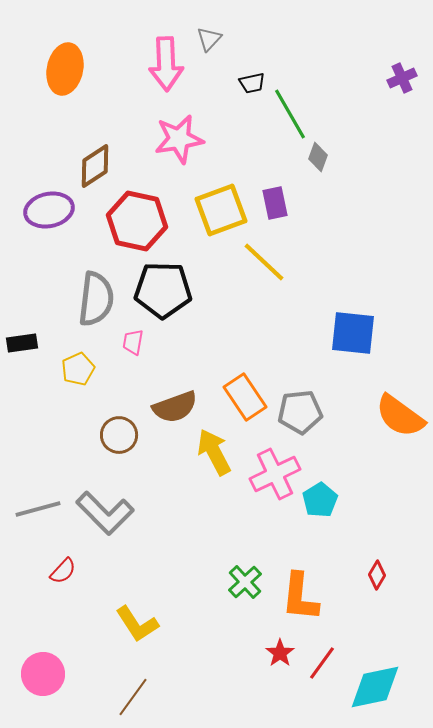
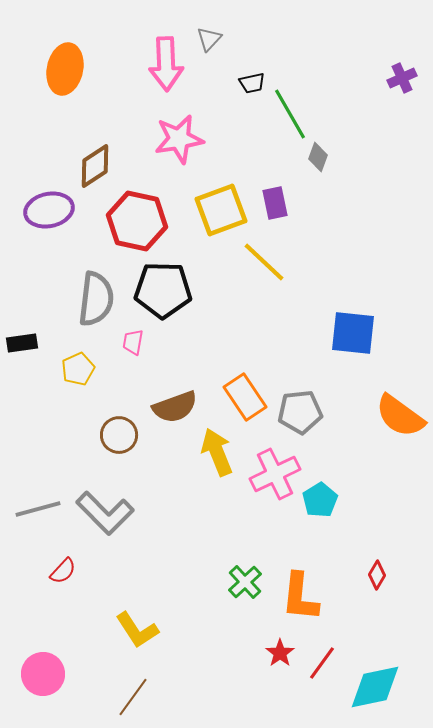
yellow arrow: moved 3 px right; rotated 6 degrees clockwise
yellow L-shape: moved 6 px down
